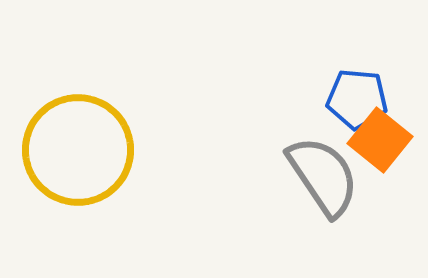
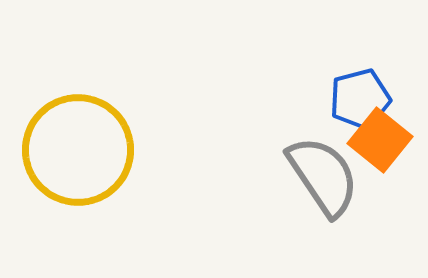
blue pentagon: moved 3 px right; rotated 20 degrees counterclockwise
